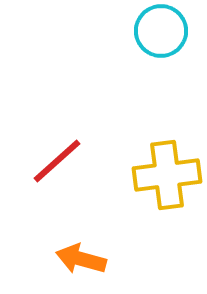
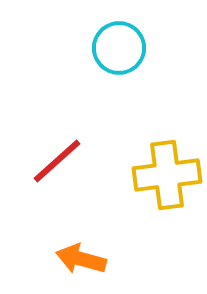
cyan circle: moved 42 px left, 17 px down
